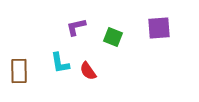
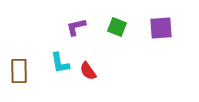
purple square: moved 2 px right
green square: moved 4 px right, 10 px up
